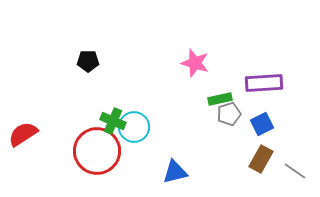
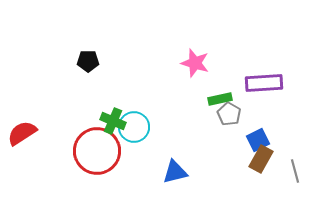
gray pentagon: rotated 25 degrees counterclockwise
blue square: moved 4 px left, 16 px down
red semicircle: moved 1 px left, 1 px up
gray line: rotated 40 degrees clockwise
